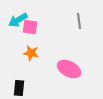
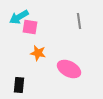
cyan arrow: moved 1 px right, 3 px up
orange star: moved 7 px right
black rectangle: moved 3 px up
